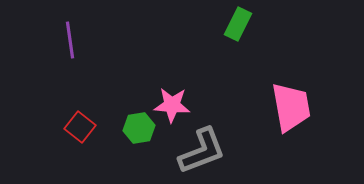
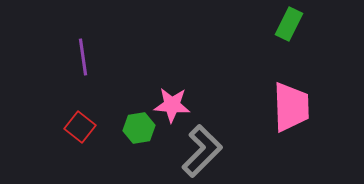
green rectangle: moved 51 px right
purple line: moved 13 px right, 17 px down
pink trapezoid: rotated 8 degrees clockwise
gray L-shape: rotated 24 degrees counterclockwise
